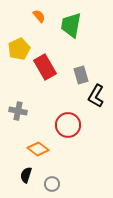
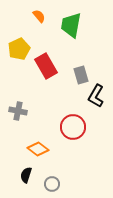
red rectangle: moved 1 px right, 1 px up
red circle: moved 5 px right, 2 px down
